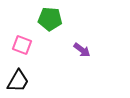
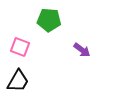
green pentagon: moved 1 px left, 1 px down
pink square: moved 2 px left, 2 px down
